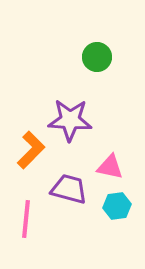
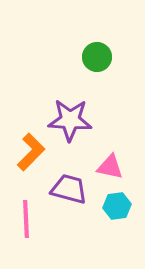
orange L-shape: moved 2 px down
pink line: rotated 9 degrees counterclockwise
